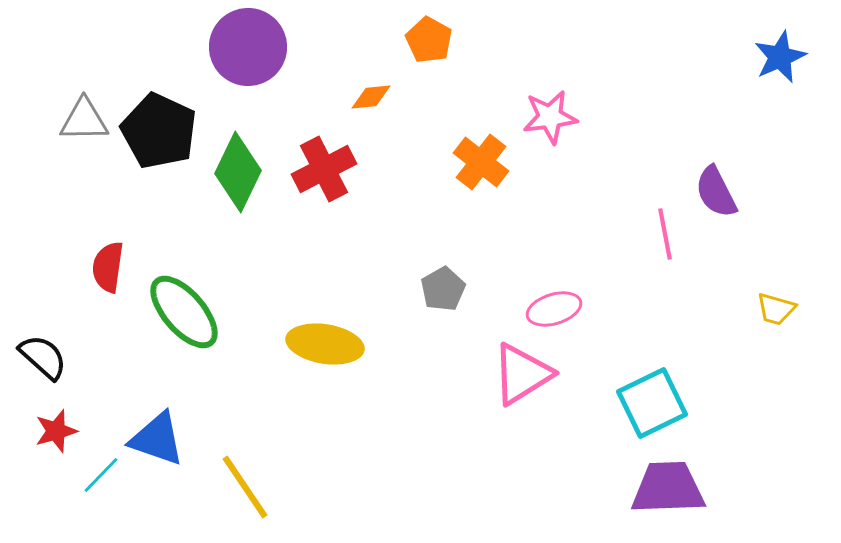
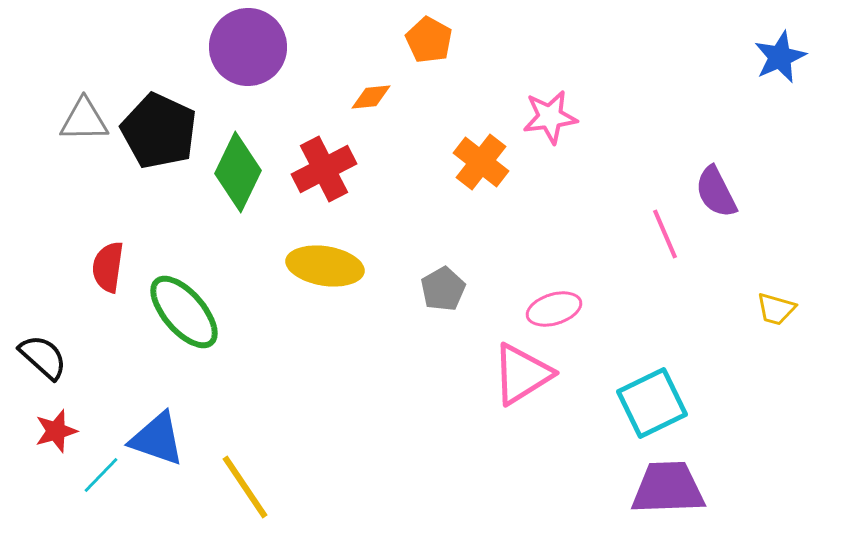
pink line: rotated 12 degrees counterclockwise
yellow ellipse: moved 78 px up
